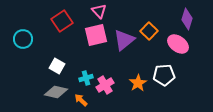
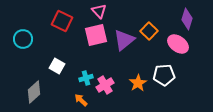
red square: rotated 30 degrees counterclockwise
gray diamond: moved 22 px left; rotated 55 degrees counterclockwise
